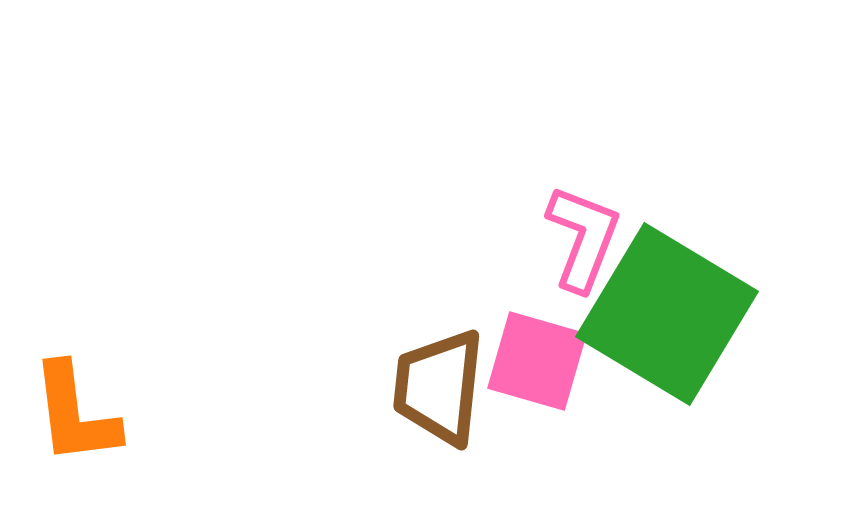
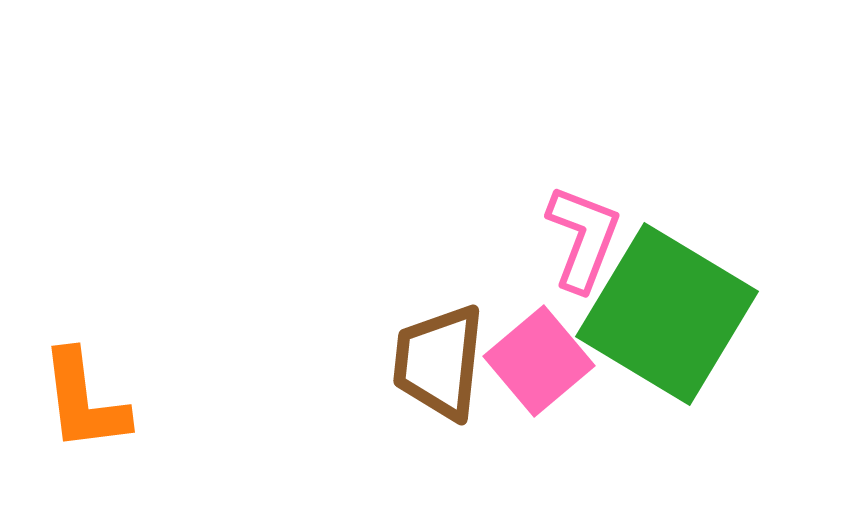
pink square: moved 2 px right; rotated 34 degrees clockwise
brown trapezoid: moved 25 px up
orange L-shape: moved 9 px right, 13 px up
